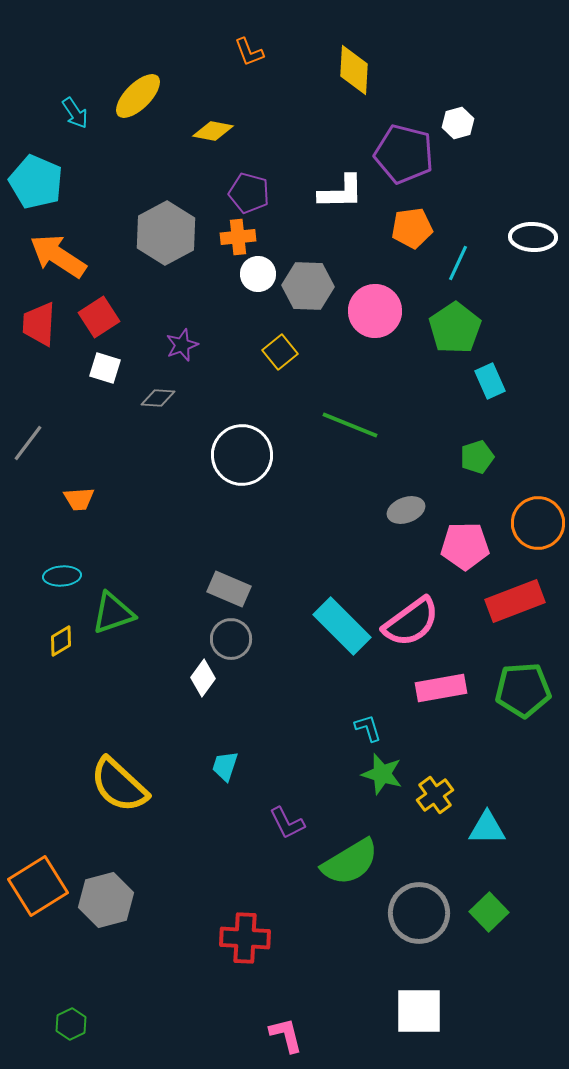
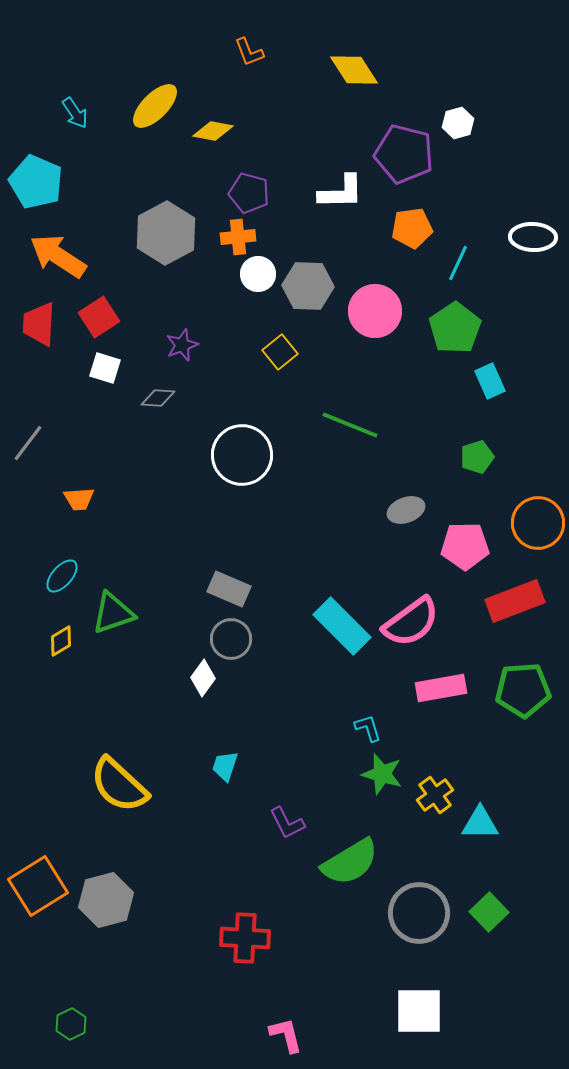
yellow diamond at (354, 70): rotated 36 degrees counterclockwise
yellow ellipse at (138, 96): moved 17 px right, 10 px down
cyan ellipse at (62, 576): rotated 45 degrees counterclockwise
cyan triangle at (487, 828): moved 7 px left, 5 px up
